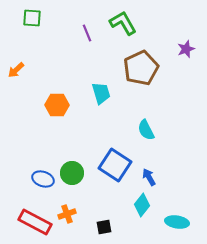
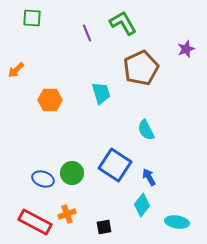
orange hexagon: moved 7 px left, 5 px up
